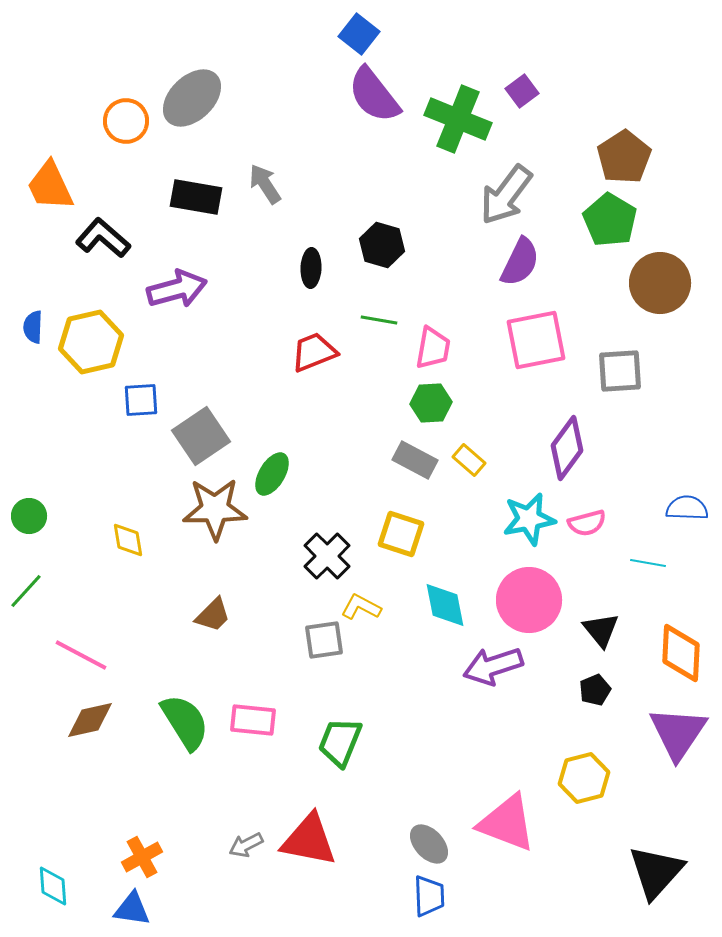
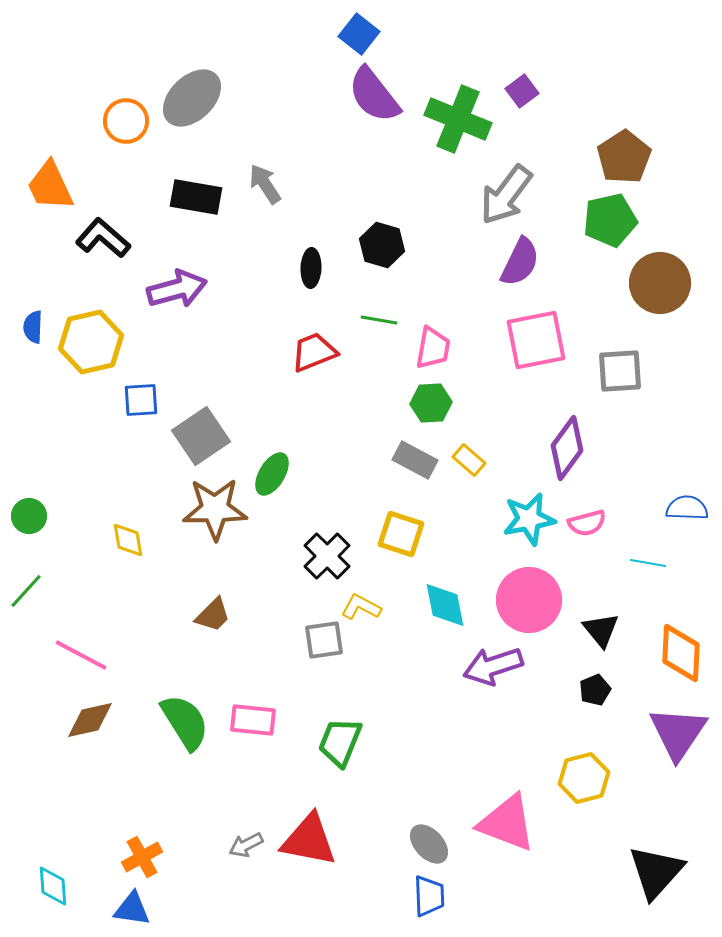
green pentagon at (610, 220): rotated 28 degrees clockwise
